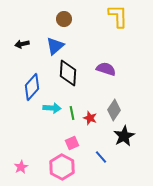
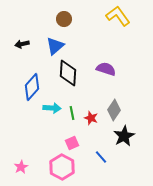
yellow L-shape: rotated 35 degrees counterclockwise
red star: moved 1 px right
